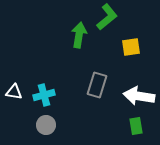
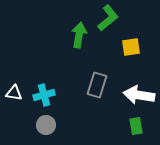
green L-shape: moved 1 px right, 1 px down
white triangle: moved 1 px down
white arrow: moved 1 px up
